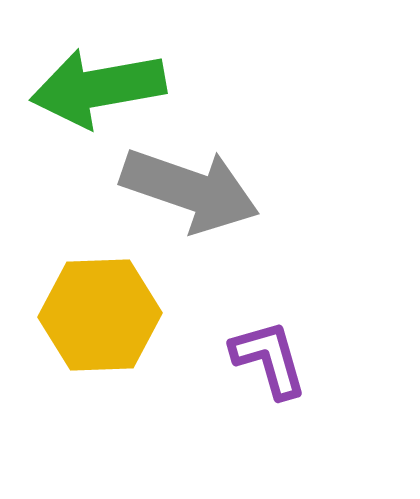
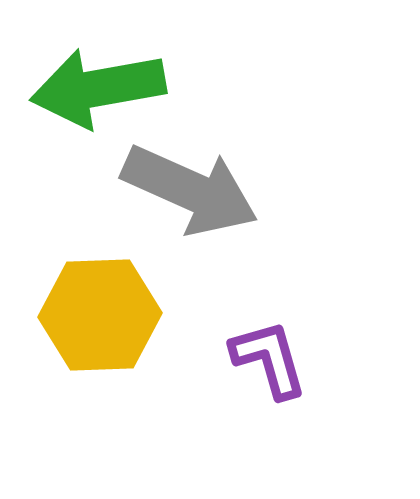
gray arrow: rotated 5 degrees clockwise
